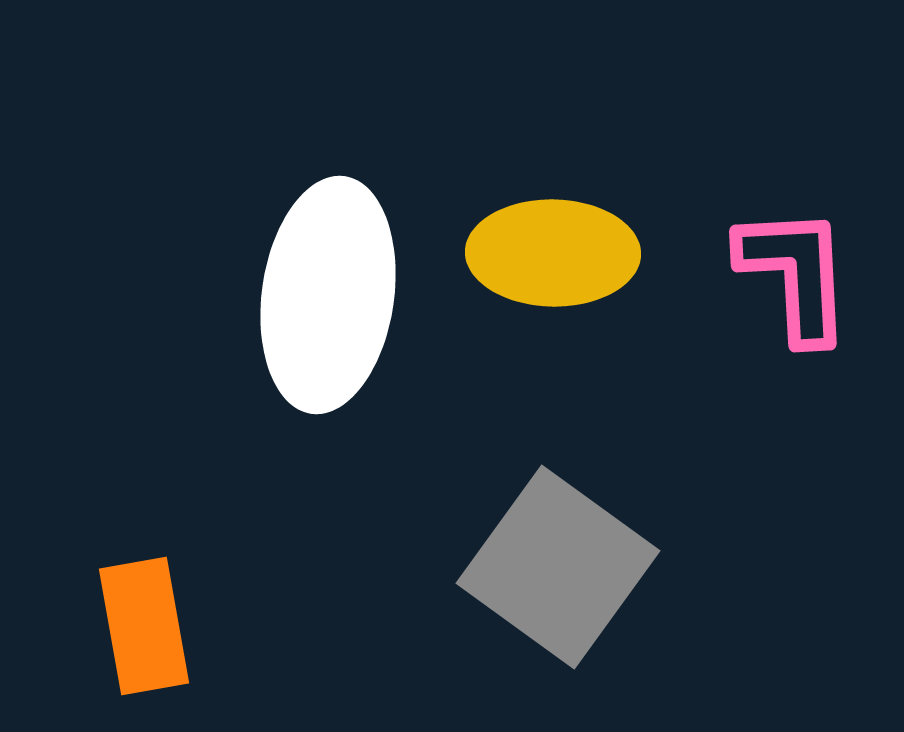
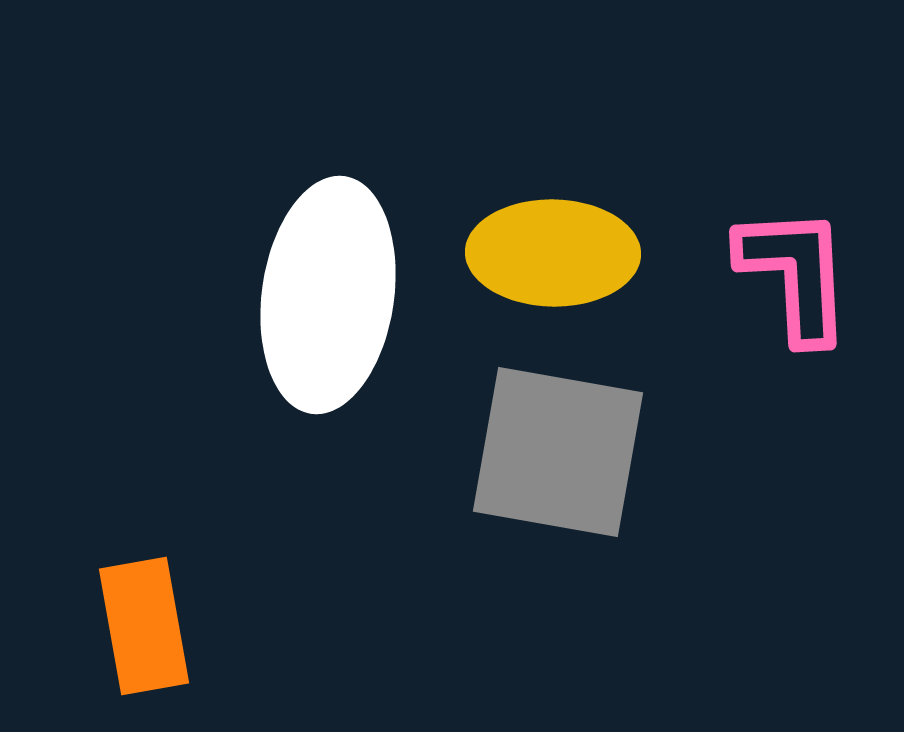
gray square: moved 115 px up; rotated 26 degrees counterclockwise
